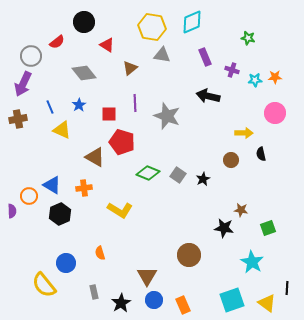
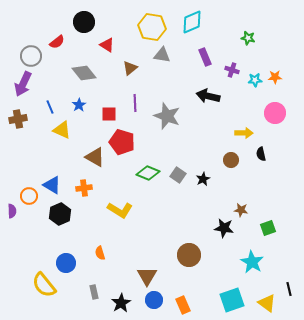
black line at (287, 288): moved 2 px right, 1 px down; rotated 16 degrees counterclockwise
